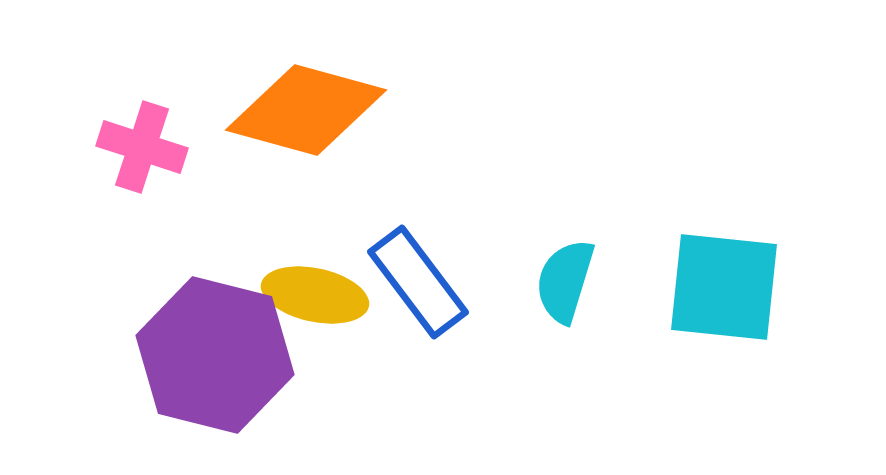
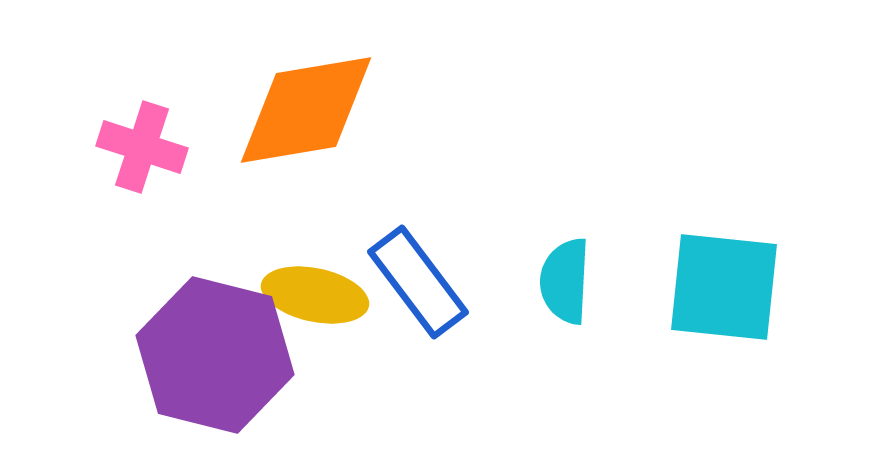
orange diamond: rotated 25 degrees counterclockwise
cyan semicircle: rotated 14 degrees counterclockwise
